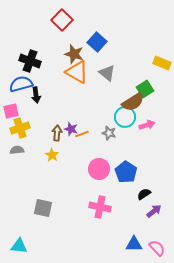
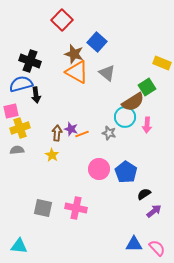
green square: moved 2 px right, 2 px up
pink arrow: rotated 112 degrees clockwise
pink cross: moved 24 px left, 1 px down
